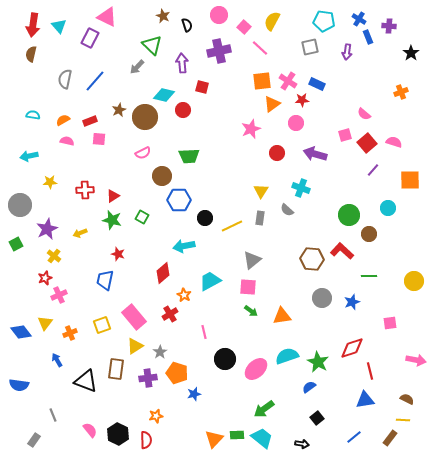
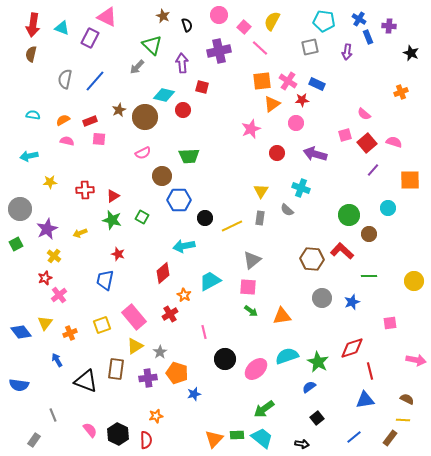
cyan triangle at (59, 26): moved 3 px right, 2 px down; rotated 28 degrees counterclockwise
black star at (411, 53): rotated 14 degrees counterclockwise
gray circle at (20, 205): moved 4 px down
pink cross at (59, 295): rotated 14 degrees counterclockwise
